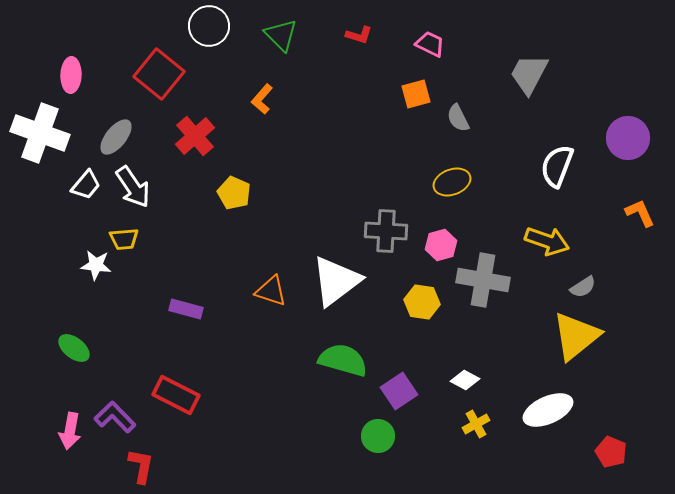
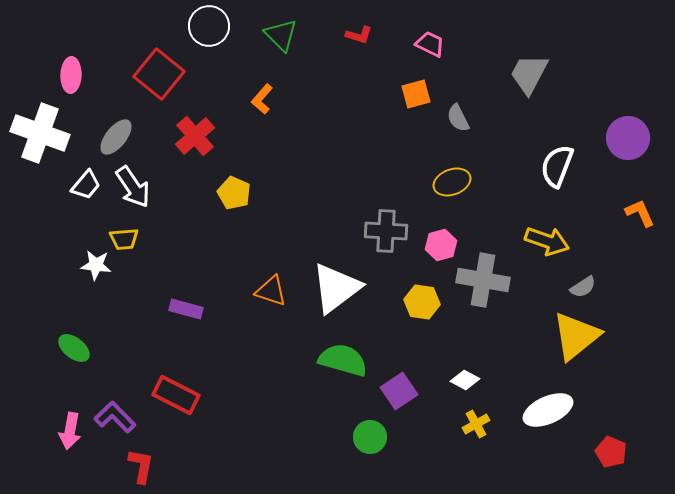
white triangle at (336, 281): moved 7 px down
green circle at (378, 436): moved 8 px left, 1 px down
